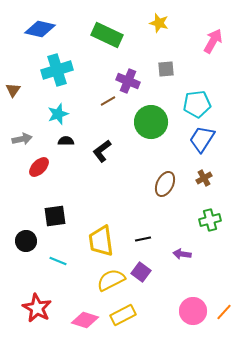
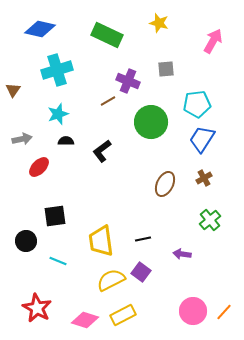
green cross: rotated 25 degrees counterclockwise
